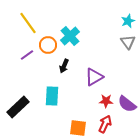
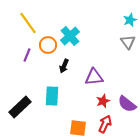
cyan star: moved 2 px right, 1 px up
purple line: rotated 32 degrees counterclockwise
purple triangle: rotated 24 degrees clockwise
red star: moved 3 px left; rotated 24 degrees counterclockwise
black rectangle: moved 2 px right
